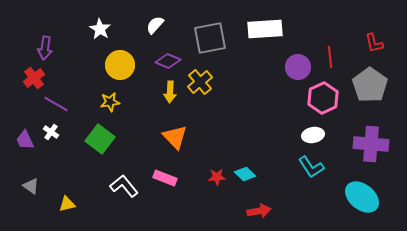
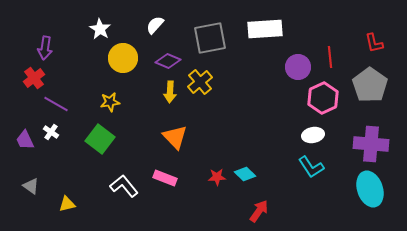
yellow circle: moved 3 px right, 7 px up
cyan ellipse: moved 8 px right, 8 px up; rotated 32 degrees clockwise
red arrow: rotated 45 degrees counterclockwise
